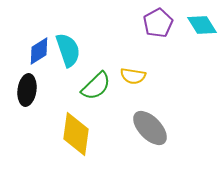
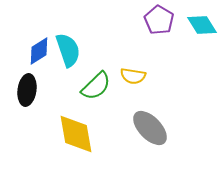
purple pentagon: moved 1 px right, 3 px up; rotated 12 degrees counterclockwise
yellow diamond: rotated 18 degrees counterclockwise
